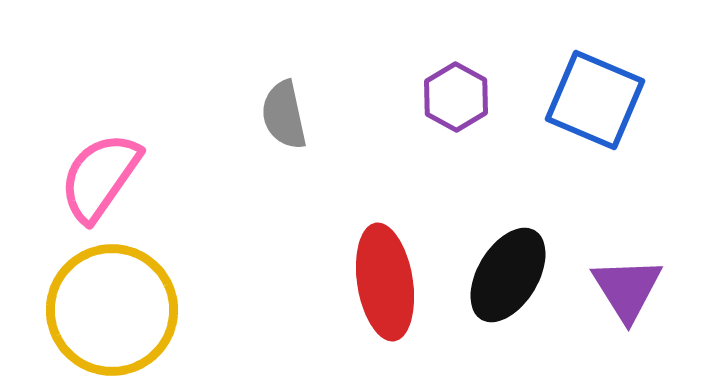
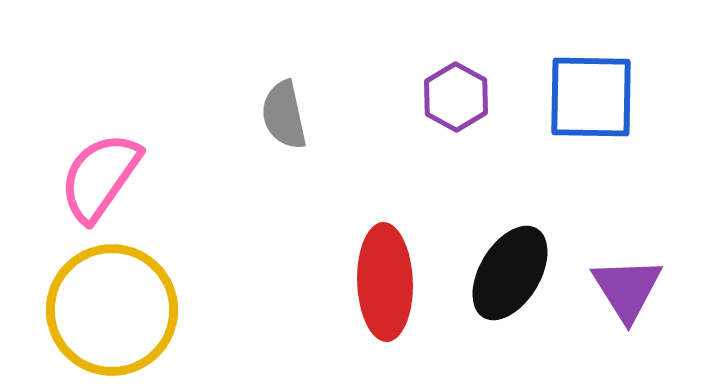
blue square: moved 4 px left, 3 px up; rotated 22 degrees counterclockwise
black ellipse: moved 2 px right, 2 px up
red ellipse: rotated 7 degrees clockwise
